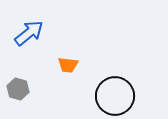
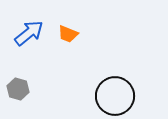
orange trapezoid: moved 31 px up; rotated 15 degrees clockwise
